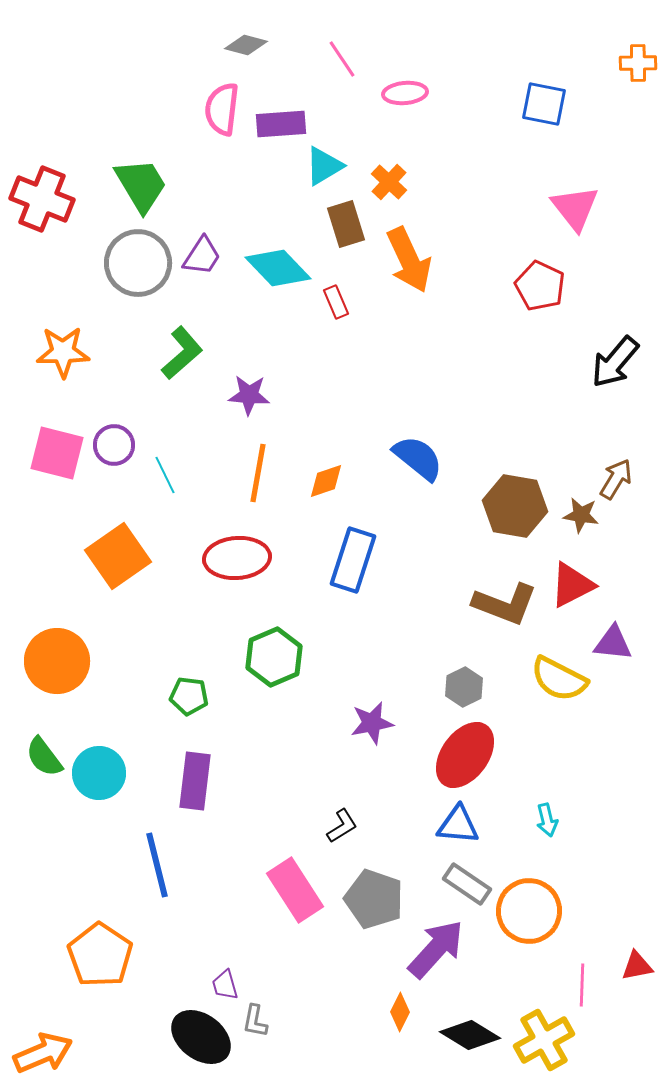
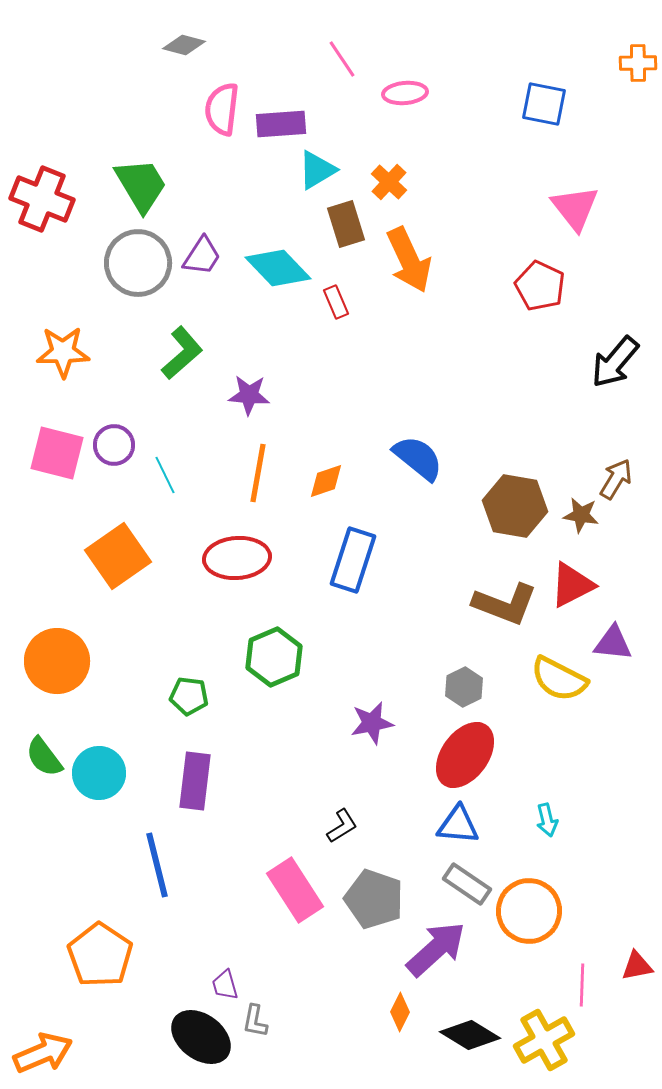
gray diamond at (246, 45): moved 62 px left
cyan triangle at (324, 166): moved 7 px left, 4 px down
purple arrow at (436, 949): rotated 6 degrees clockwise
